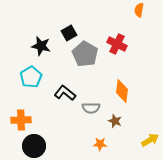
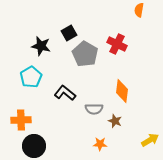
gray semicircle: moved 3 px right, 1 px down
